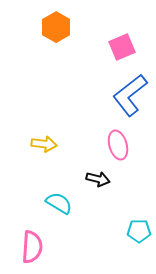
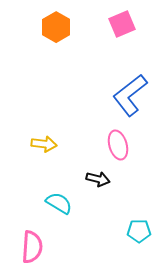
pink square: moved 23 px up
